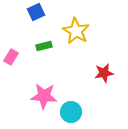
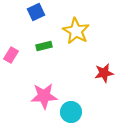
pink rectangle: moved 2 px up
pink star: rotated 8 degrees counterclockwise
